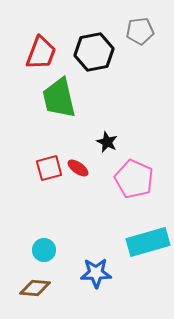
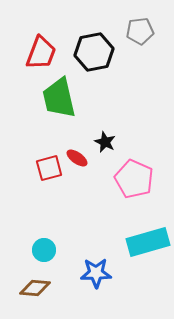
black star: moved 2 px left
red ellipse: moved 1 px left, 10 px up
